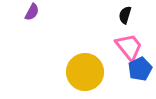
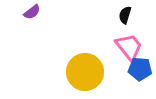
purple semicircle: rotated 24 degrees clockwise
blue pentagon: rotated 30 degrees clockwise
